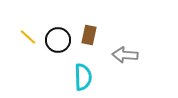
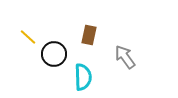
black circle: moved 4 px left, 14 px down
gray arrow: moved 2 px down; rotated 50 degrees clockwise
